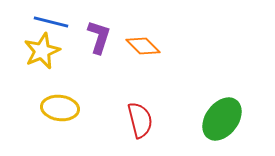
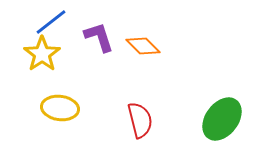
blue line: rotated 52 degrees counterclockwise
purple L-shape: rotated 36 degrees counterclockwise
yellow star: moved 3 px down; rotated 12 degrees counterclockwise
